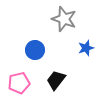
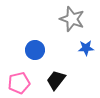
gray star: moved 8 px right
blue star: rotated 14 degrees clockwise
